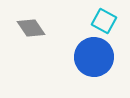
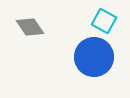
gray diamond: moved 1 px left, 1 px up
